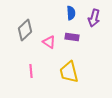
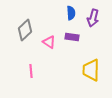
purple arrow: moved 1 px left
yellow trapezoid: moved 22 px right, 2 px up; rotated 15 degrees clockwise
